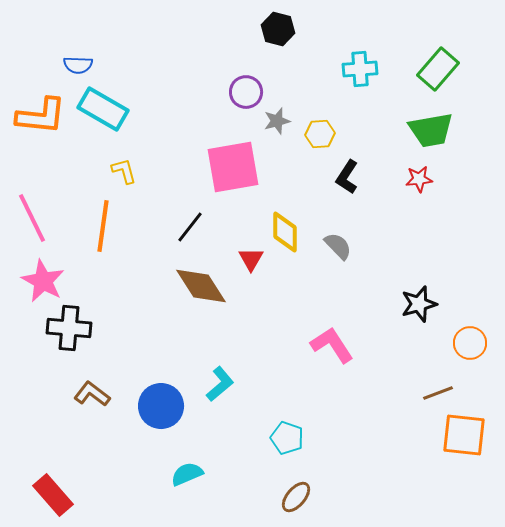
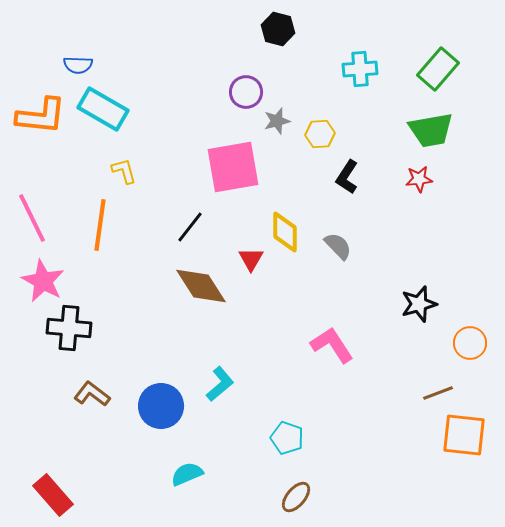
orange line: moved 3 px left, 1 px up
